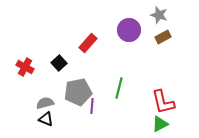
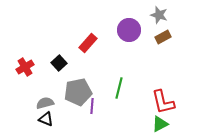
red cross: rotated 30 degrees clockwise
